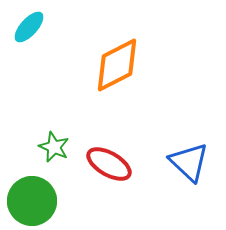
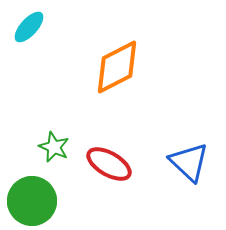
orange diamond: moved 2 px down
